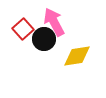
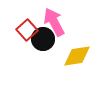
red square: moved 4 px right, 1 px down
black circle: moved 1 px left
